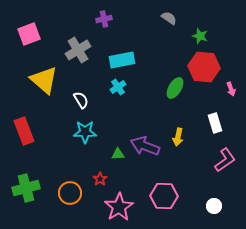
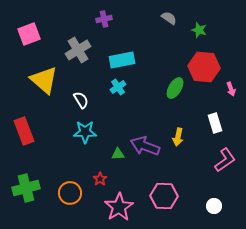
green star: moved 1 px left, 6 px up
